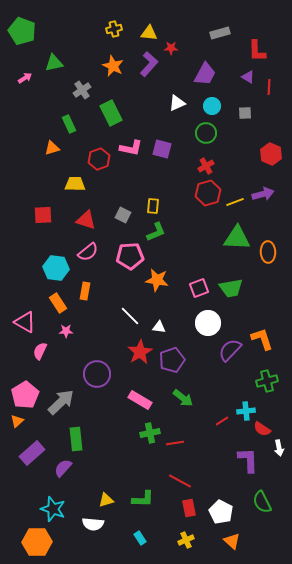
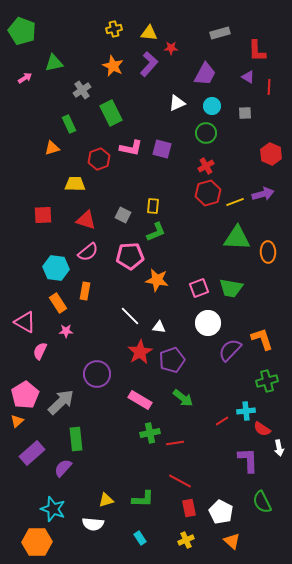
green trapezoid at (231, 288): rotated 20 degrees clockwise
